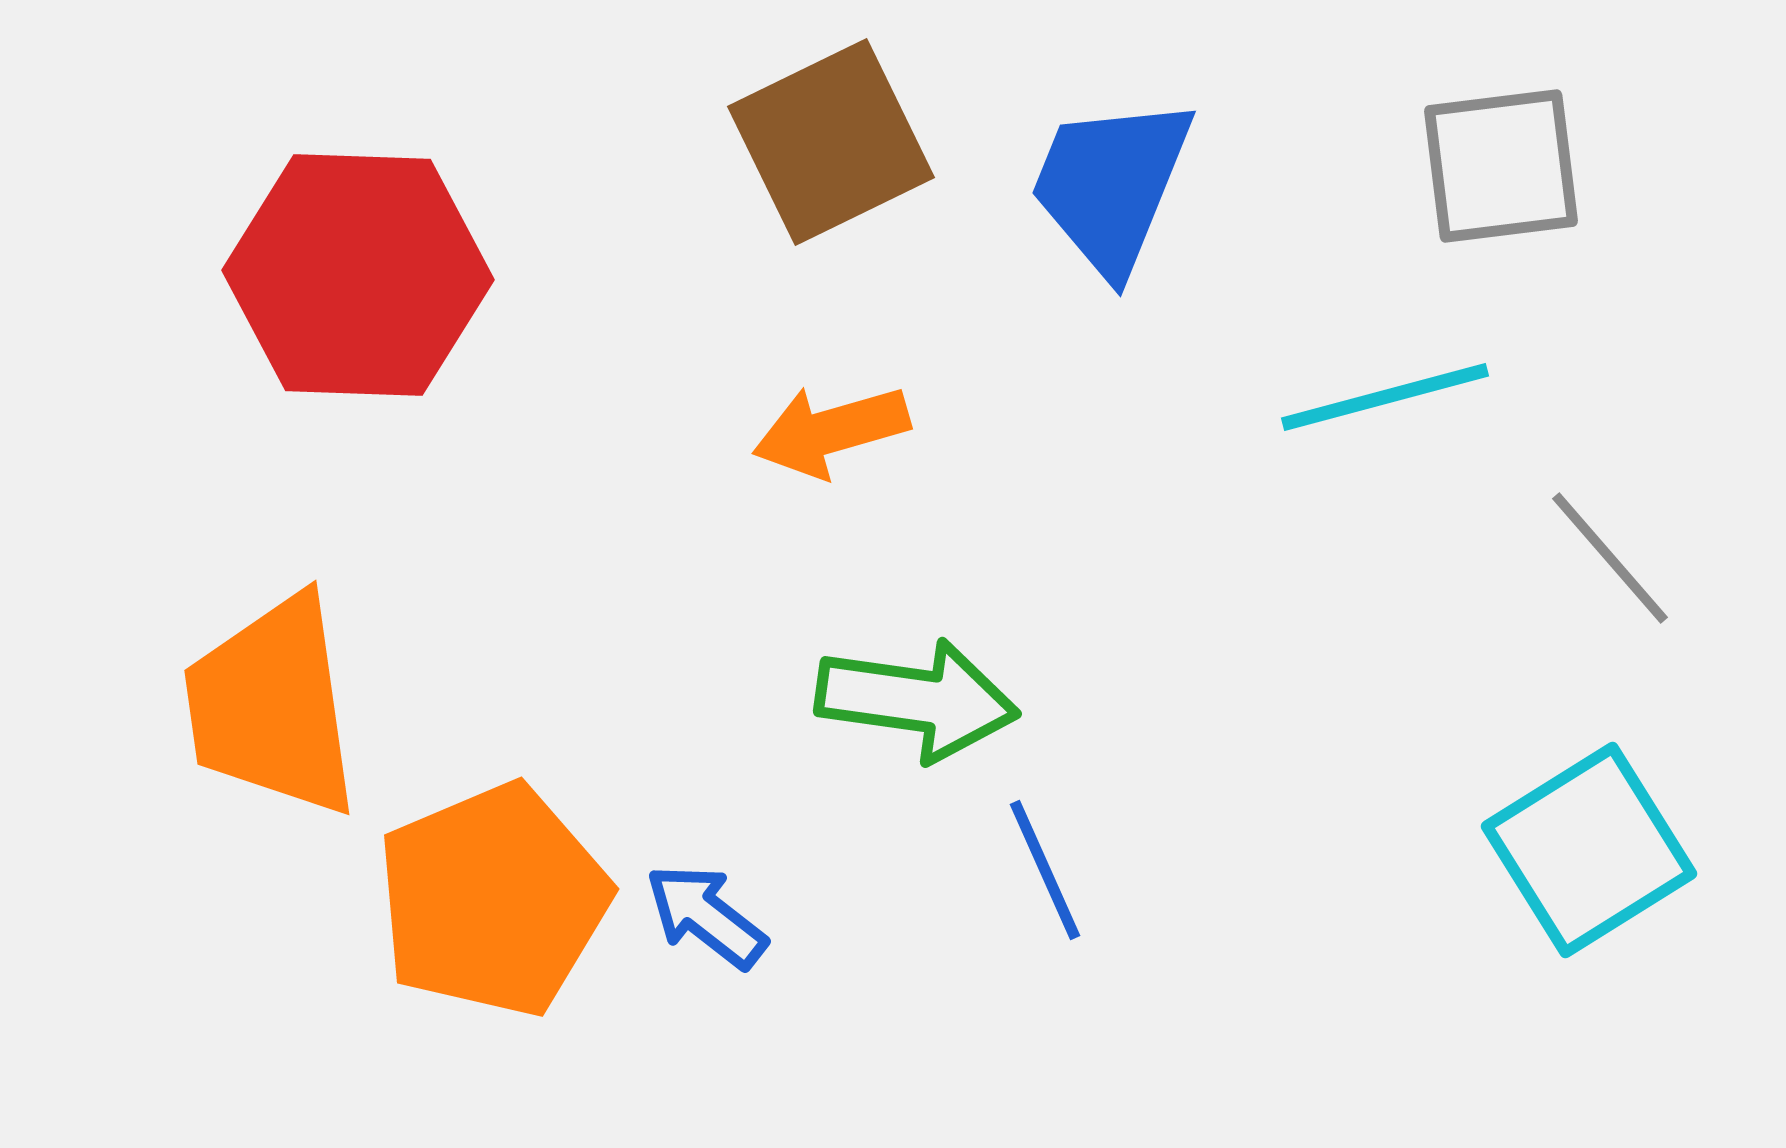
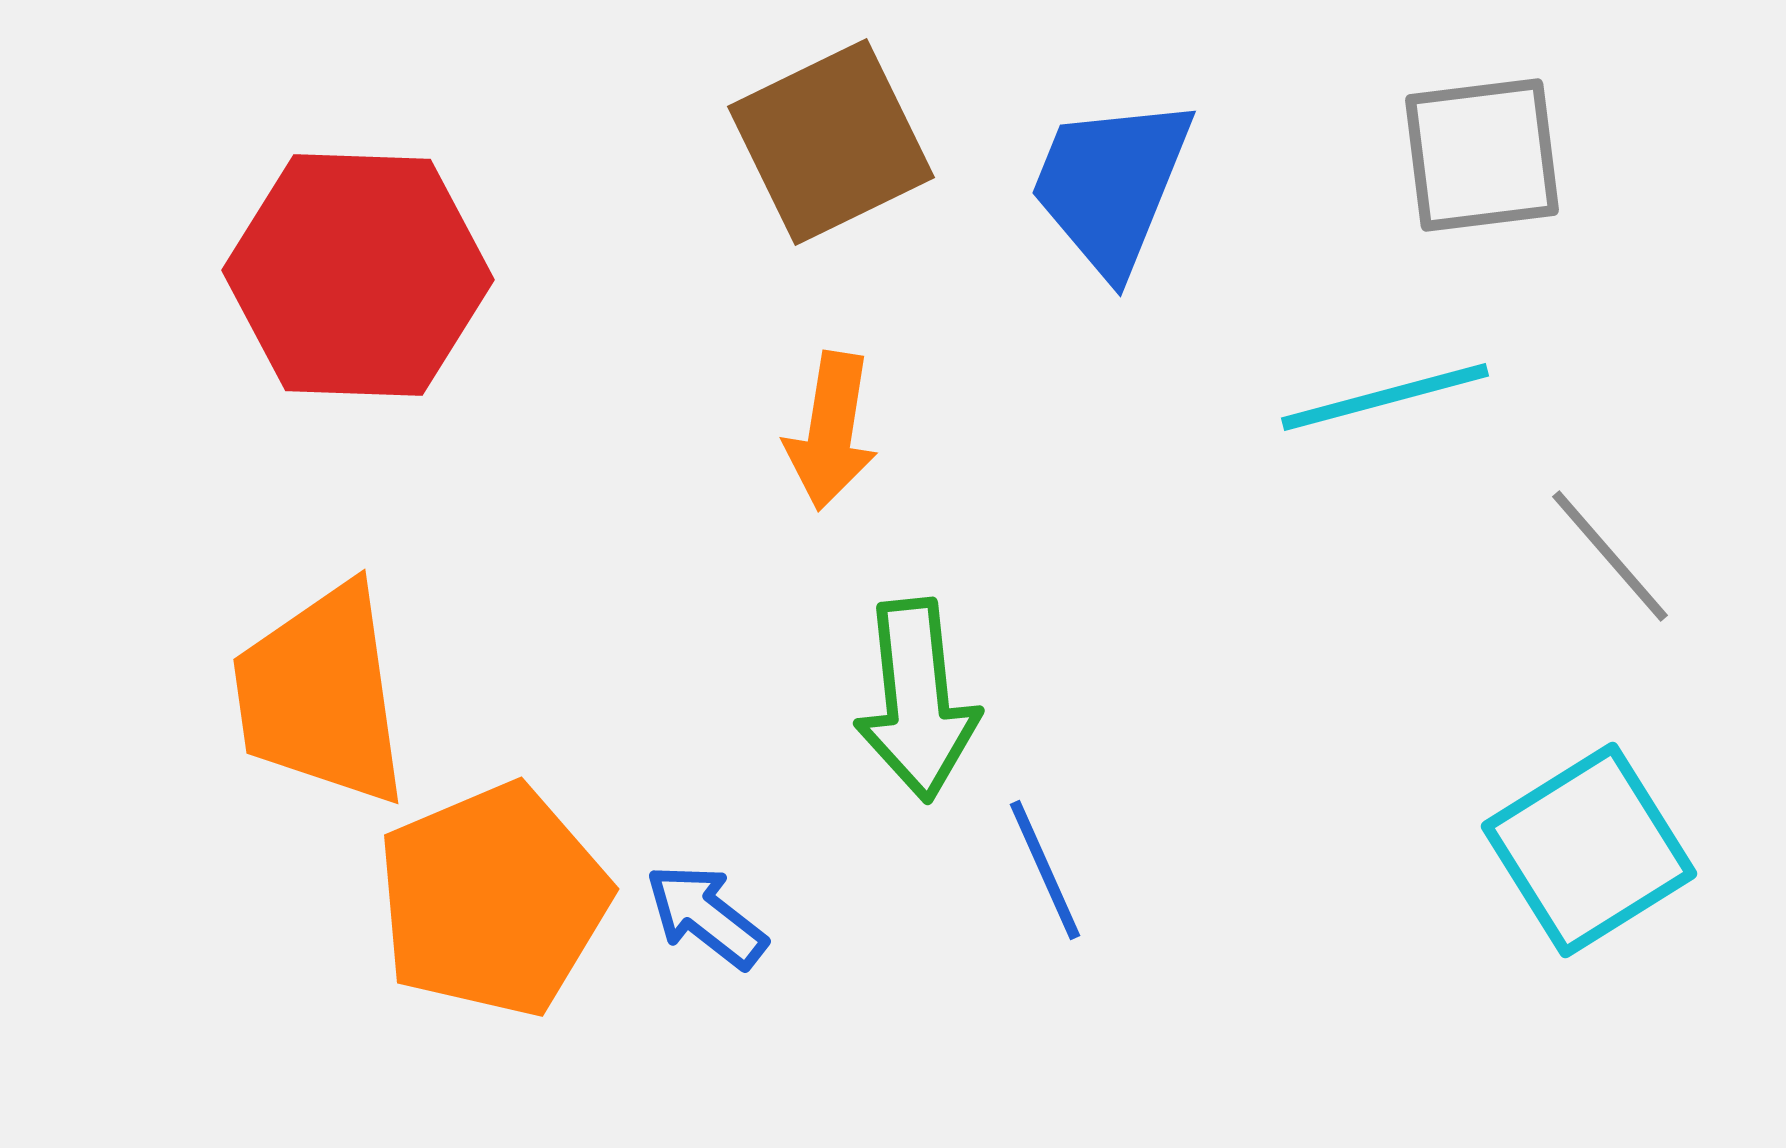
gray square: moved 19 px left, 11 px up
orange arrow: rotated 65 degrees counterclockwise
gray line: moved 2 px up
green arrow: rotated 76 degrees clockwise
orange trapezoid: moved 49 px right, 11 px up
